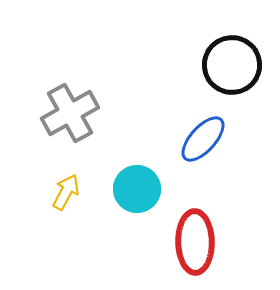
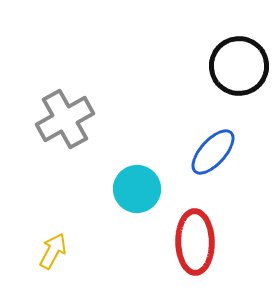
black circle: moved 7 px right, 1 px down
gray cross: moved 5 px left, 6 px down
blue ellipse: moved 10 px right, 13 px down
yellow arrow: moved 13 px left, 59 px down
